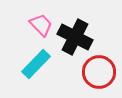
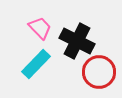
pink trapezoid: moved 1 px left, 3 px down
black cross: moved 2 px right, 4 px down
